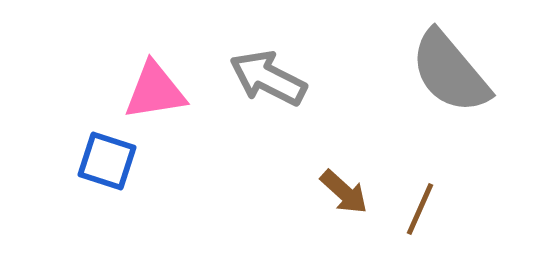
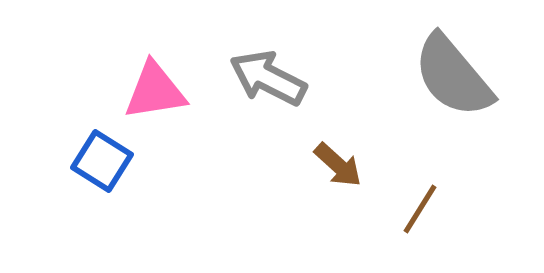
gray semicircle: moved 3 px right, 4 px down
blue square: moved 5 px left; rotated 14 degrees clockwise
brown arrow: moved 6 px left, 27 px up
brown line: rotated 8 degrees clockwise
